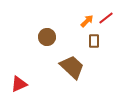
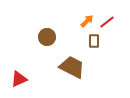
red line: moved 1 px right, 4 px down
brown trapezoid: rotated 16 degrees counterclockwise
red triangle: moved 5 px up
